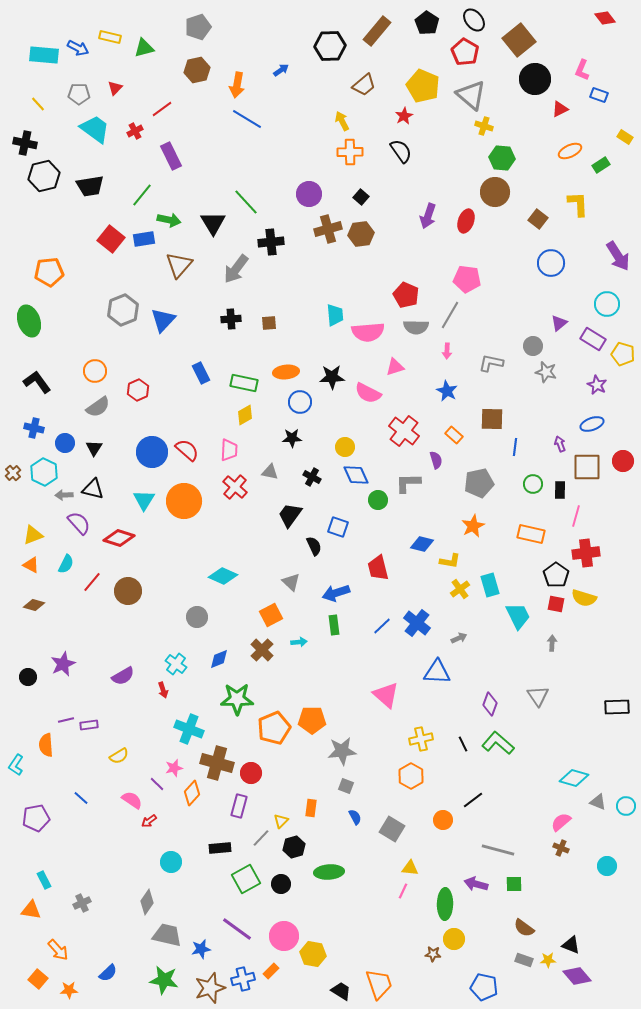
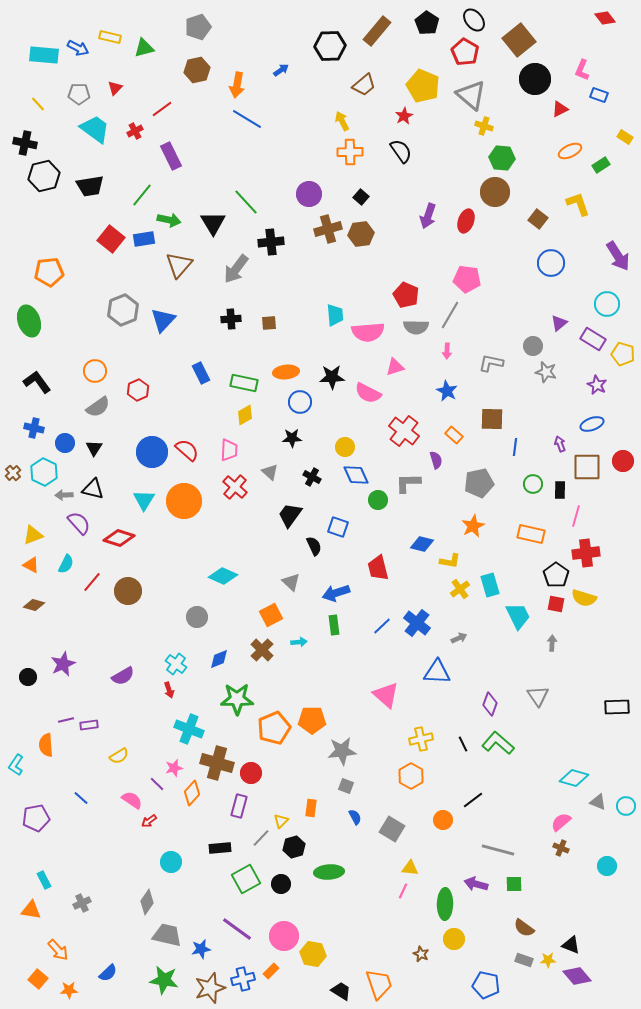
yellow L-shape at (578, 204): rotated 16 degrees counterclockwise
gray triangle at (270, 472): rotated 30 degrees clockwise
red arrow at (163, 690): moved 6 px right
brown star at (433, 954): moved 12 px left; rotated 21 degrees clockwise
blue pentagon at (484, 987): moved 2 px right, 2 px up
